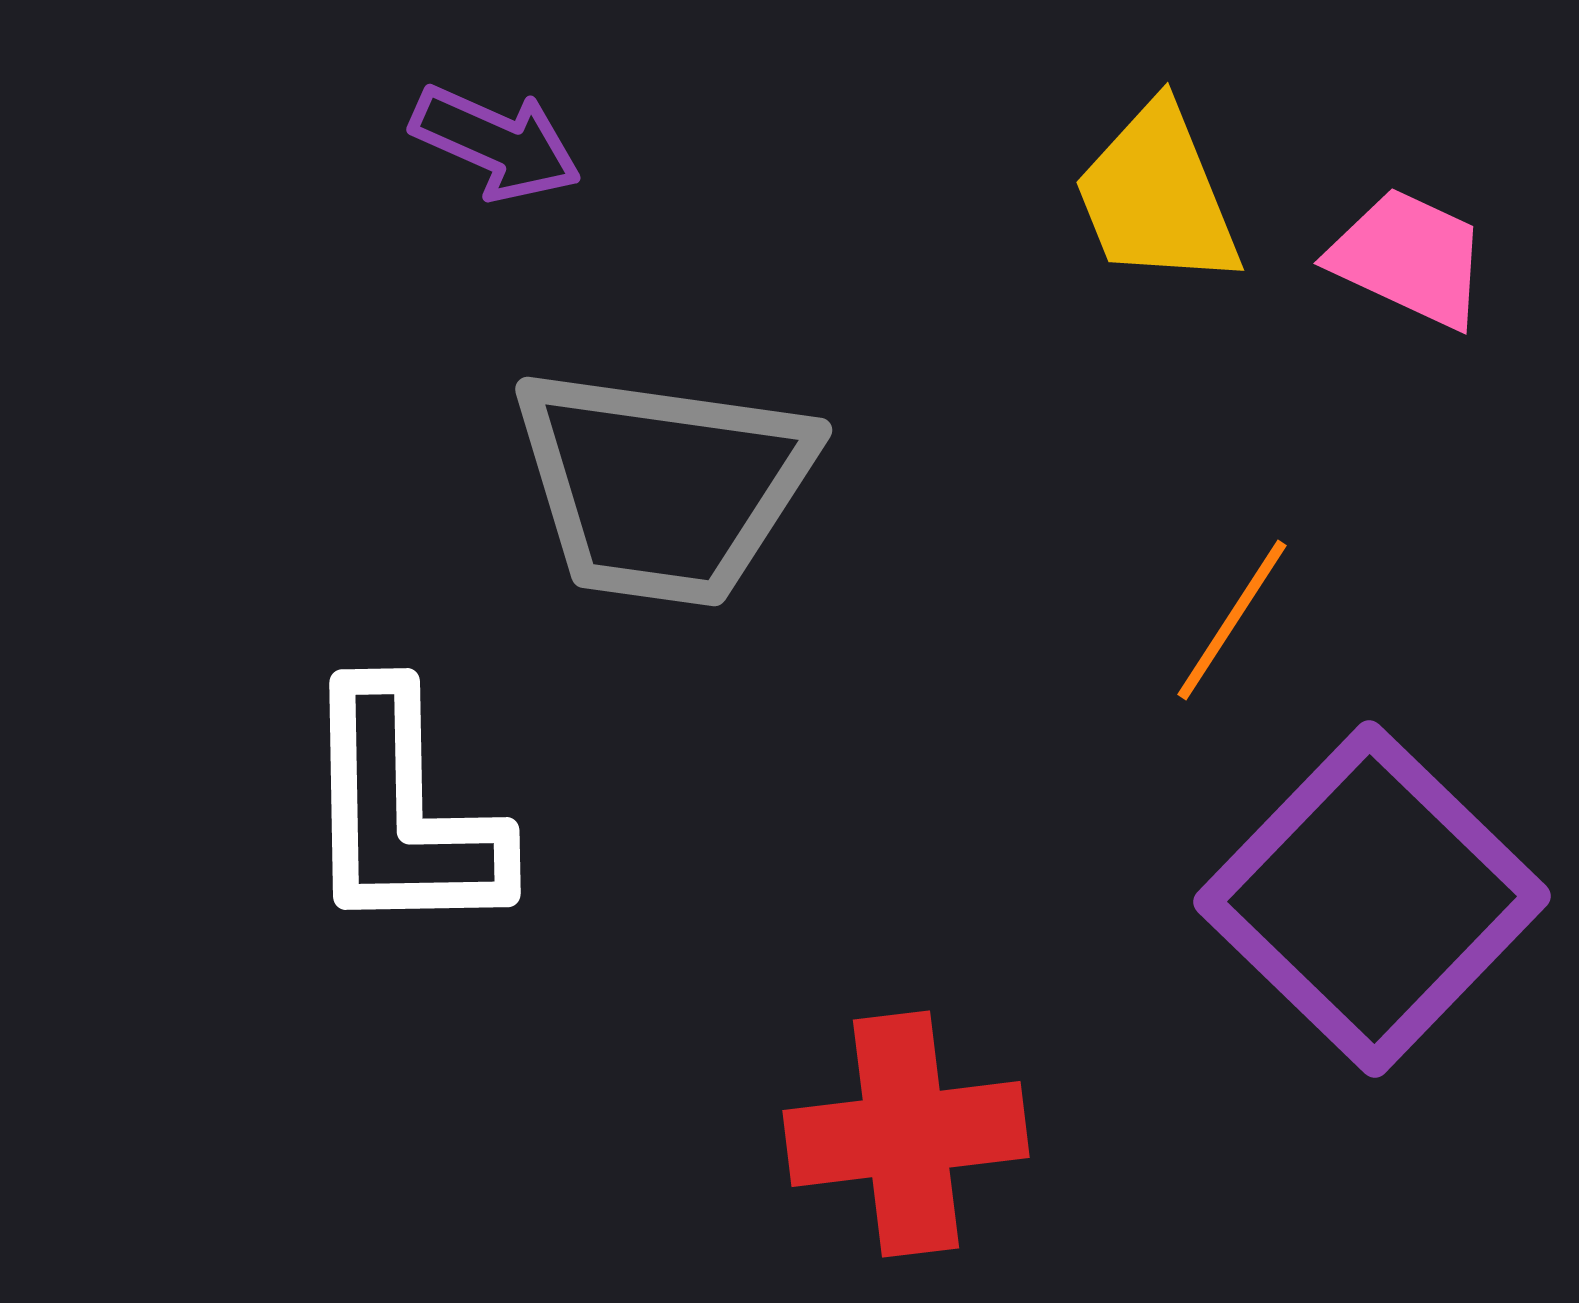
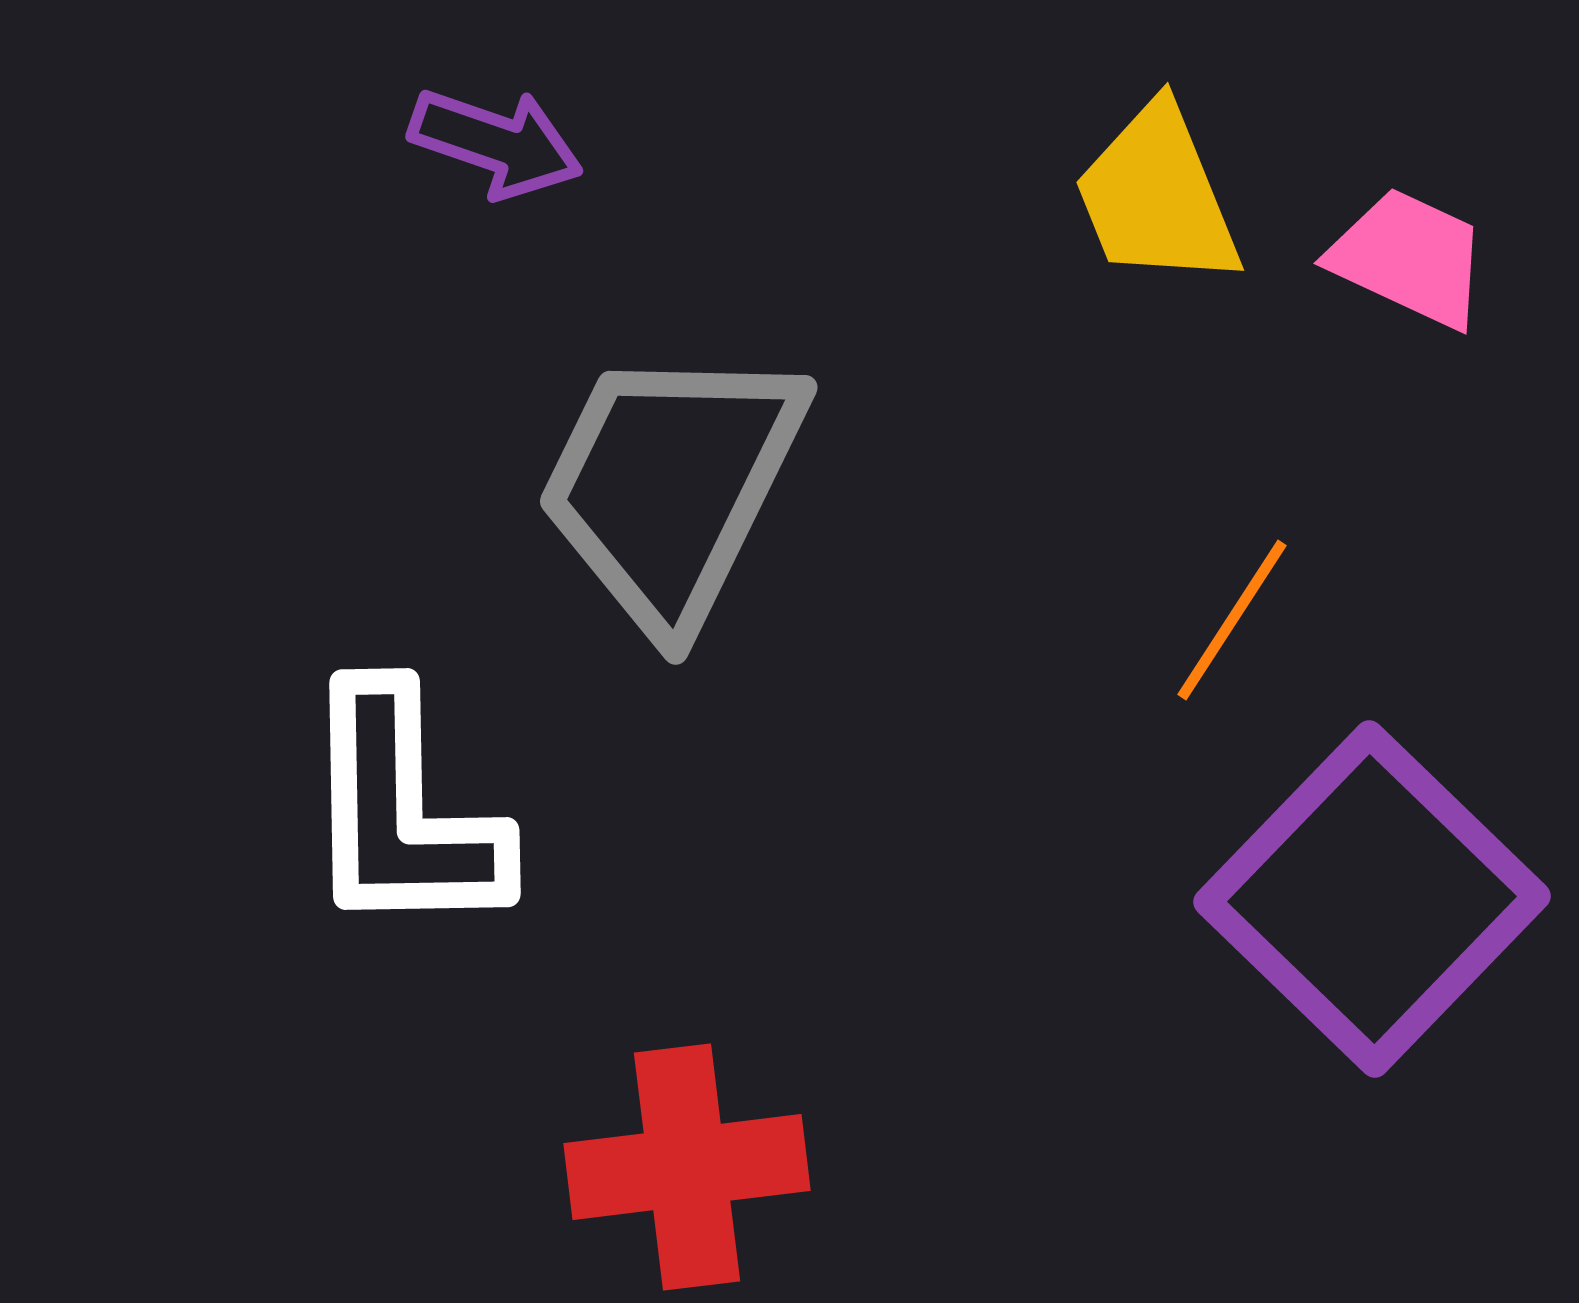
purple arrow: rotated 5 degrees counterclockwise
gray trapezoid: moved 8 px right; rotated 108 degrees clockwise
red cross: moved 219 px left, 33 px down
